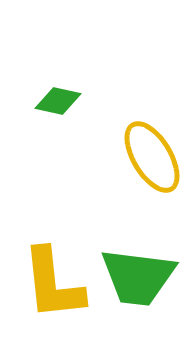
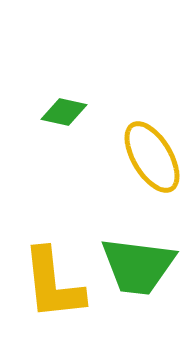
green diamond: moved 6 px right, 11 px down
green trapezoid: moved 11 px up
